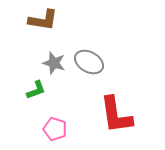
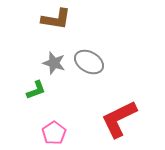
brown L-shape: moved 13 px right, 1 px up
red L-shape: moved 3 px right, 4 px down; rotated 72 degrees clockwise
pink pentagon: moved 1 px left, 4 px down; rotated 20 degrees clockwise
